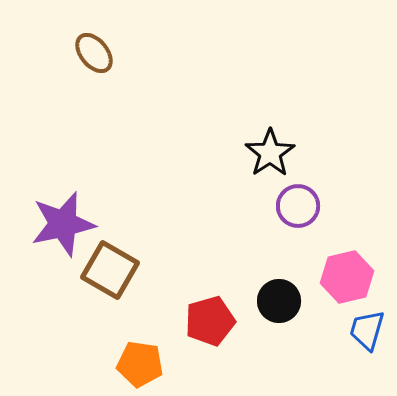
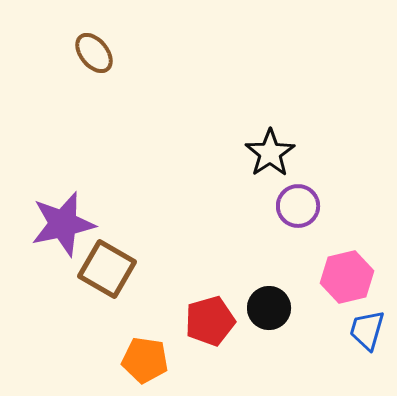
brown square: moved 3 px left, 1 px up
black circle: moved 10 px left, 7 px down
orange pentagon: moved 5 px right, 4 px up
